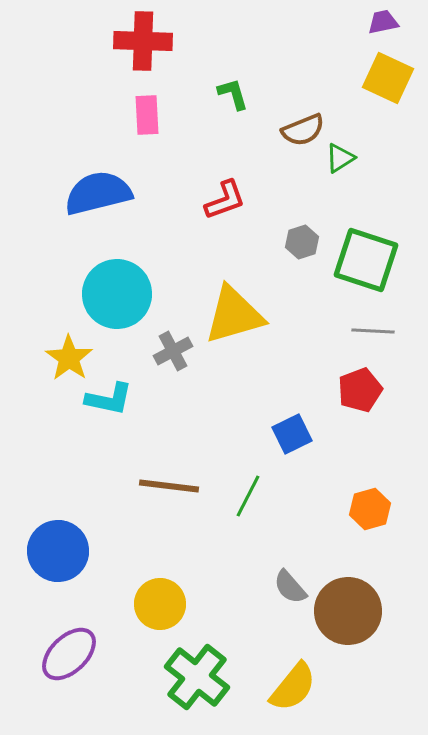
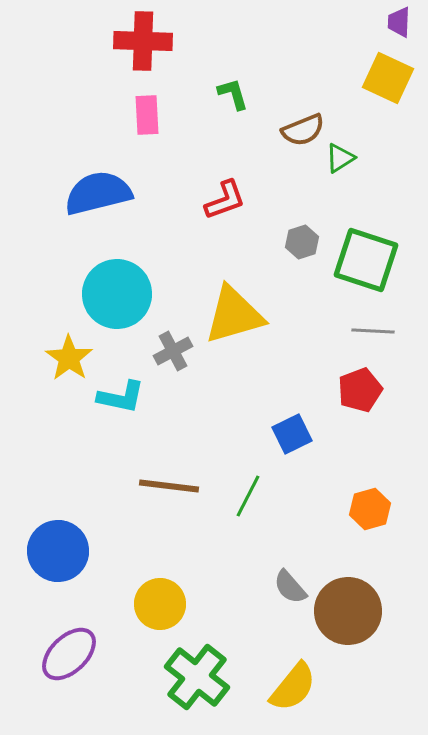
purple trapezoid: moved 16 px right; rotated 76 degrees counterclockwise
cyan L-shape: moved 12 px right, 2 px up
